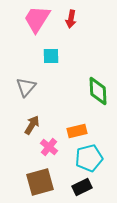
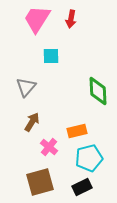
brown arrow: moved 3 px up
